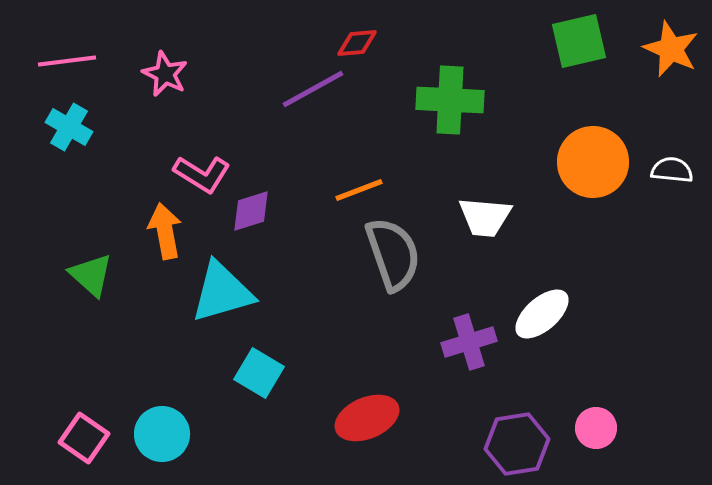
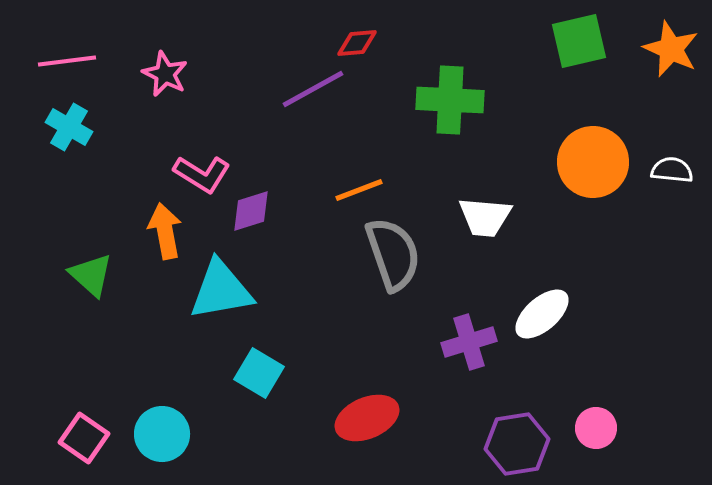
cyan triangle: moved 1 px left, 2 px up; rotated 6 degrees clockwise
